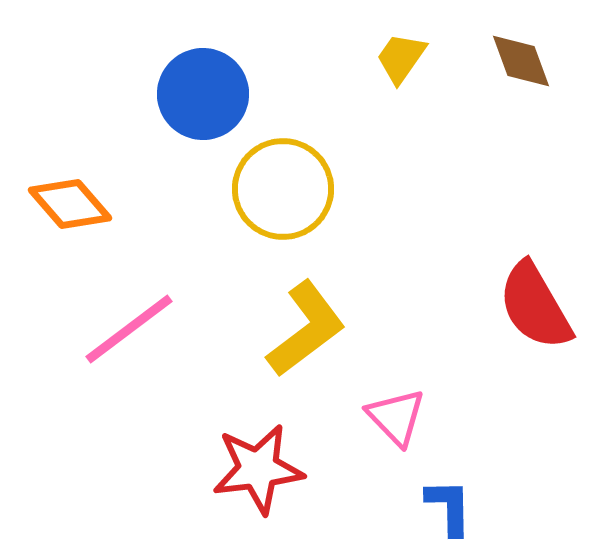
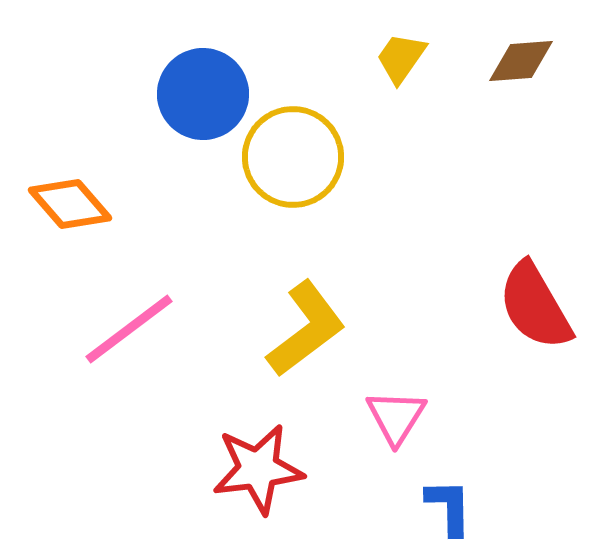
brown diamond: rotated 74 degrees counterclockwise
yellow circle: moved 10 px right, 32 px up
pink triangle: rotated 16 degrees clockwise
